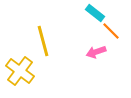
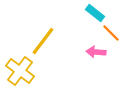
orange line: moved 2 px down
yellow line: rotated 52 degrees clockwise
pink arrow: rotated 24 degrees clockwise
